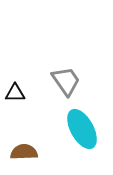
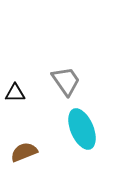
cyan ellipse: rotated 6 degrees clockwise
brown semicircle: rotated 20 degrees counterclockwise
